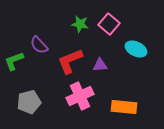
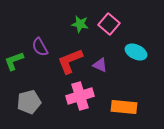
purple semicircle: moved 1 px right, 2 px down; rotated 12 degrees clockwise
cyan ellipse: moved 3 px down
purple triangle: rotated 28 degrees clockwise
pink cross: rotated 8 degrees clockwise
